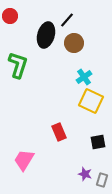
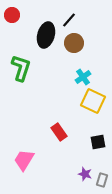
red circle: moved 2 px right, 1 px up
black line: moved 2 px right
green L-shape: moved 3 px right, 3 px down
cyan cross: moved 1 px left
yellow square: moved 2 px right
red rectangle: rotated 12 degrees counterclockwise
